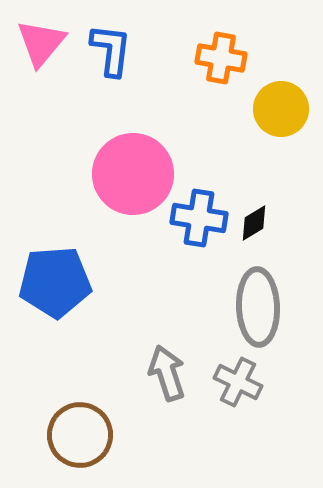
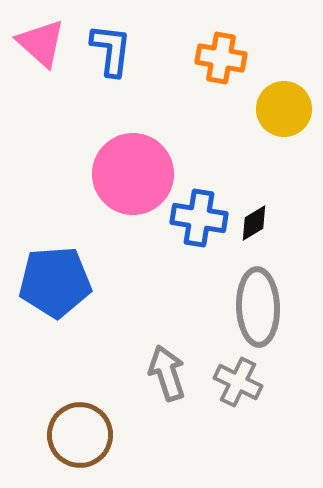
pink triangle: rotated 28 degrees counterclockwise
yellow circle: moved 3 px right
